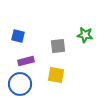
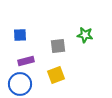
blue square: moved 2 px right, 1 px up; rotated 16 degrees counterclockwise
yellow square: rotated 30 degrees counterclockwise
